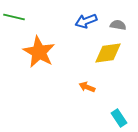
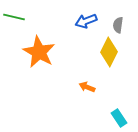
gray semicircle: rotated 91 degrees counterclockwise
yellow diamond: moved 1 px right, 1 px up; rotated 56 degrees counterclockwise
